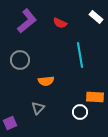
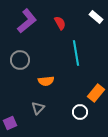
red semicircle: rotated 144 degrees counterclockwise
cyan line: moved 4 px left, 2 px up
orange rectangle: moved 1 px right, 4 px up; rotated 54 degrees counterclockwise
